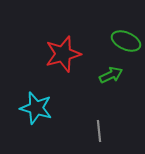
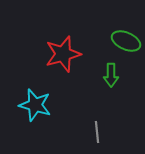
green arrow: rotated 115 degrees clockwise
cyan star: moved 1 px left, 3 px up
gray line: moved 2 px left, 1 px down
